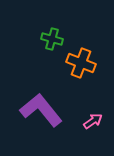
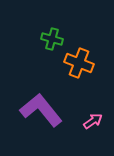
orange cross: moved 2 px left
